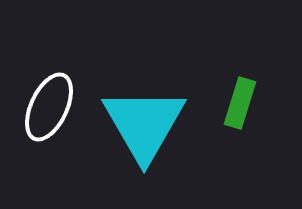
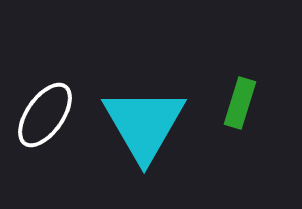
white ellipse: moved 4 px left, 8 px down; rotated 10 degrees clockwise
